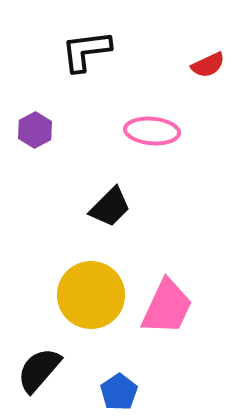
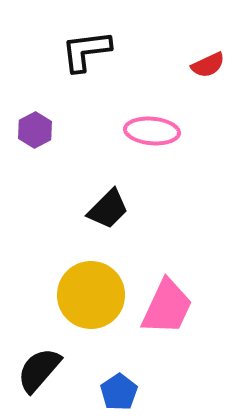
black trapezoid: moved 2 px left, 2 px down
